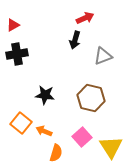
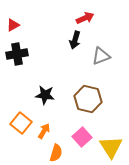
gray triangle: moved 2 px left
brown hexagon: moved 3 px left, 1 px down
orange arrow: rotated 98 degrees clockwise
